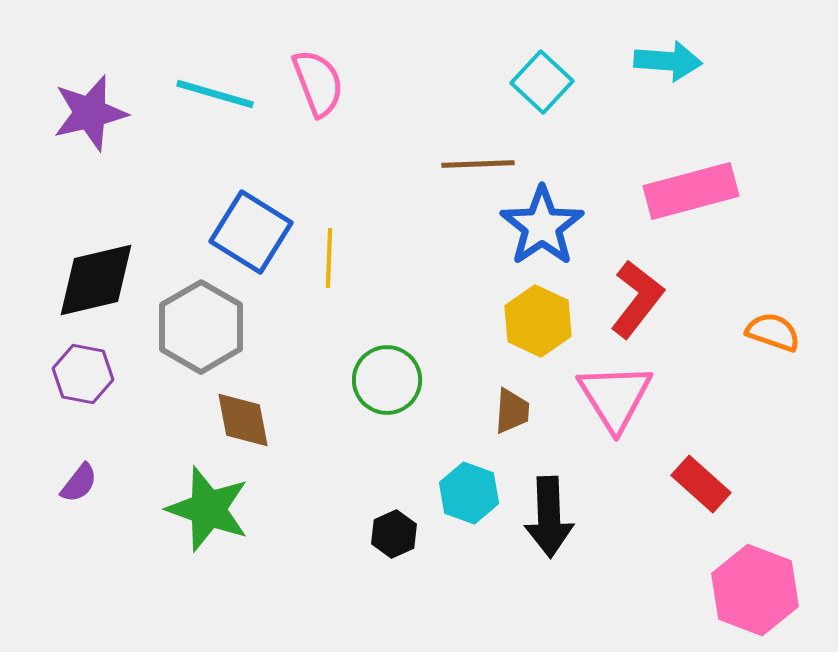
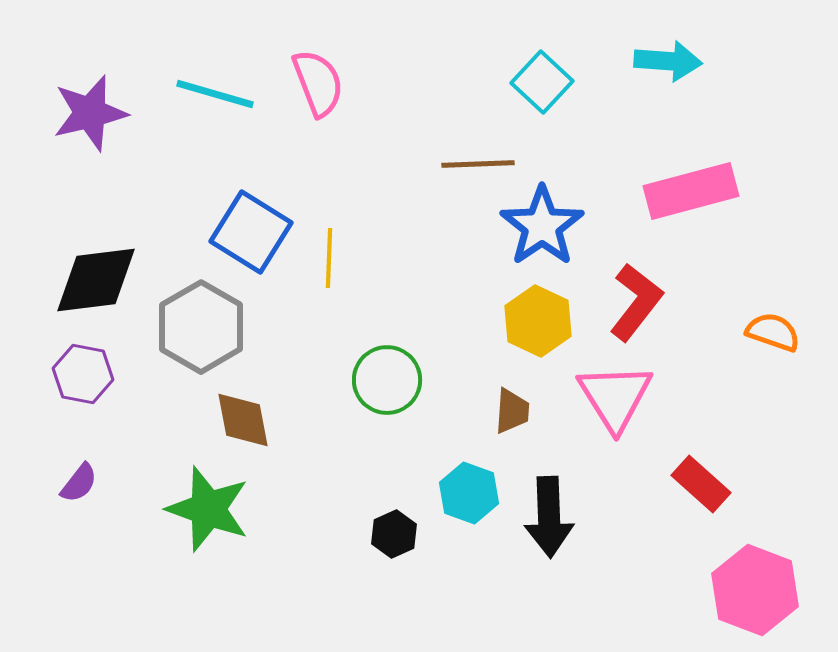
black diamond: rotated 6 degrees clockwise
red L-shape: moved 1 px left, 3 px down
